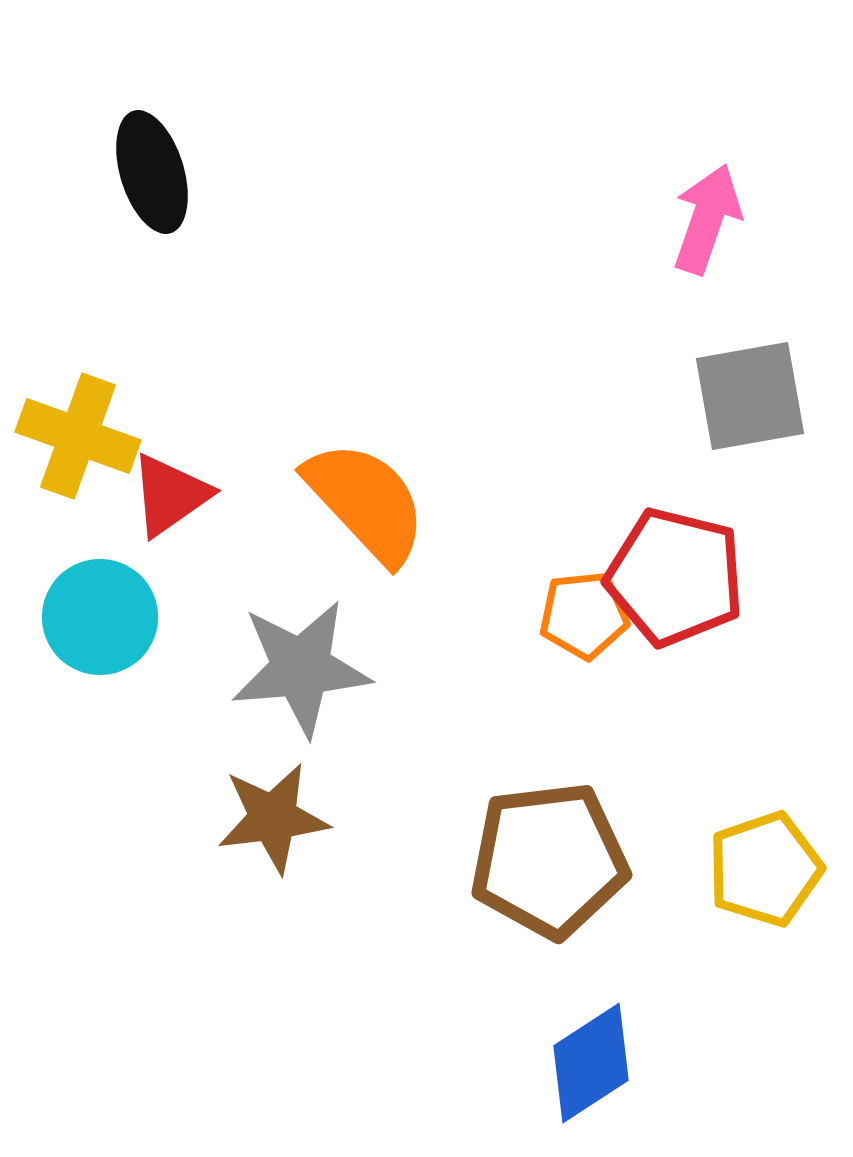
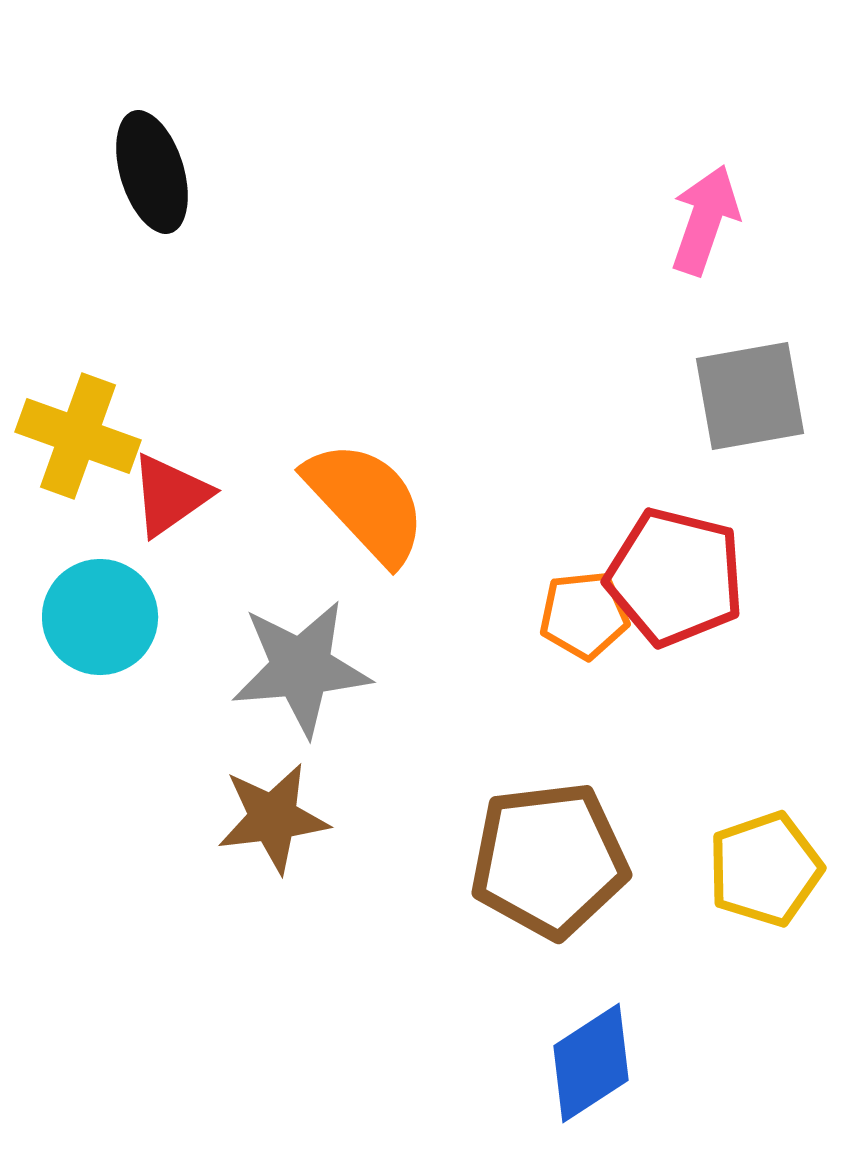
pink arrow: moved 2 px left, 1 px down
